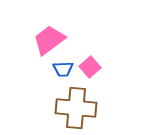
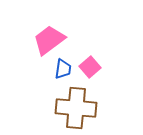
blue trapezoid: rotated 80 degrees counterclockwise
